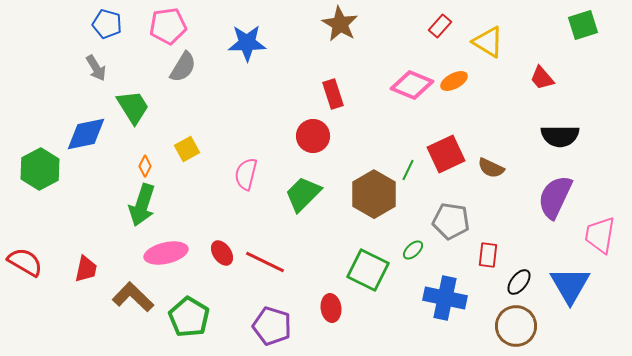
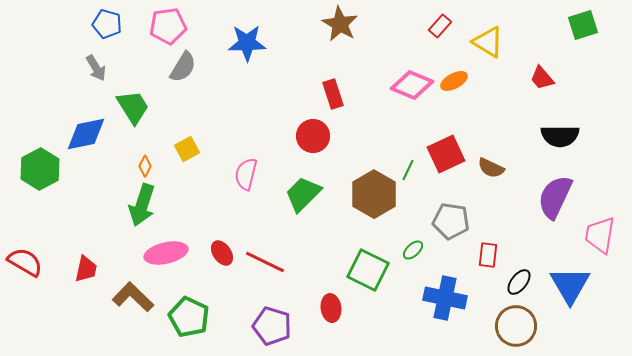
green pentagon at (189, 317): rotated 6 degrees counterclockwise
